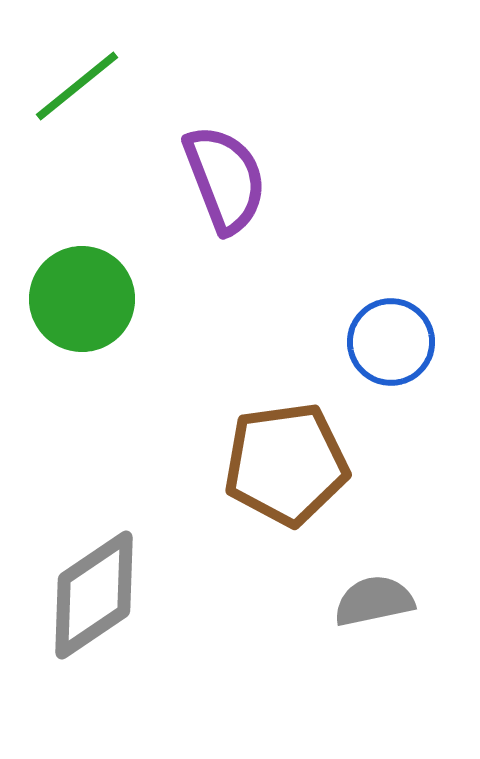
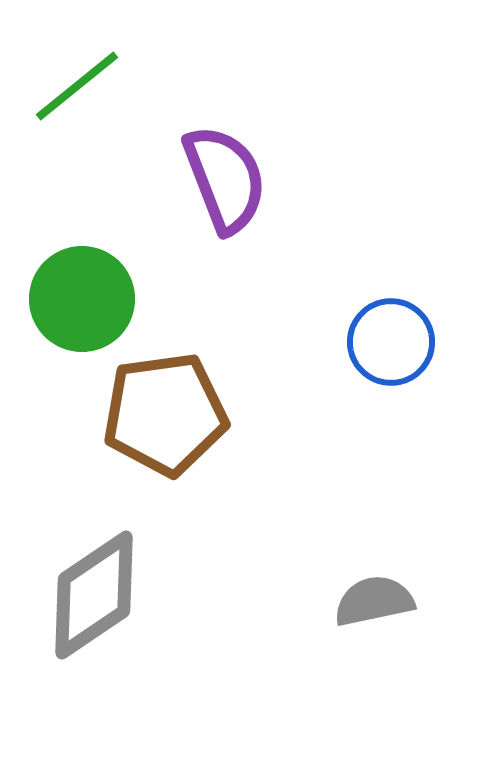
brown pentagon: moved 121 px left, 50 px up
